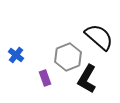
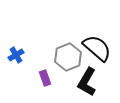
black semicircle: moved 2 px left, 11 px down
blue cross: rotated 21 degrees clockwise
black L-shape: moved 3 px down
